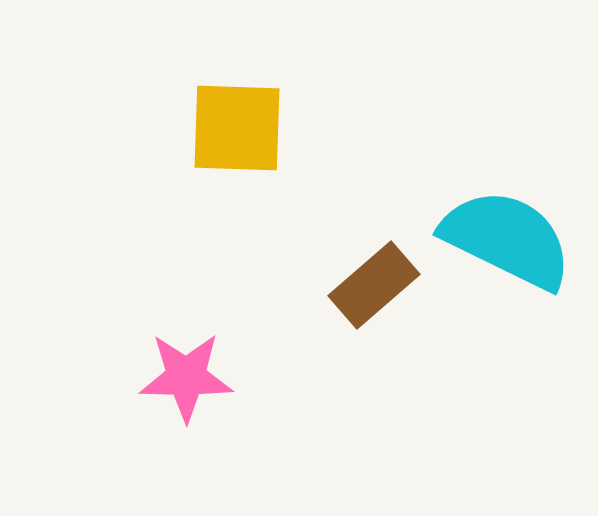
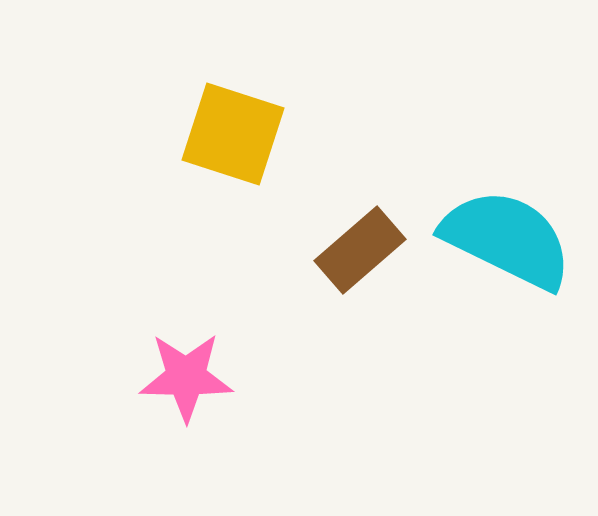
yellow square: moved 4 px left, 6 px down; rotated 16 degrees clockwise
brown rectangle: moved 14 px left, 35 px up
